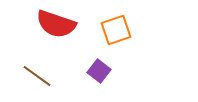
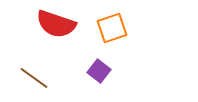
orange square: moved 4 px left, 2 px up
brown line: moved 3 px left, 2 px down
